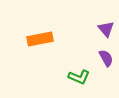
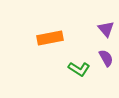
orange rectangle: moved 10 px right, 1 px up
green L-shape: moved 8 px up; rotated 10 degrees clockwise
